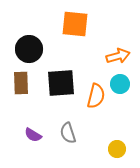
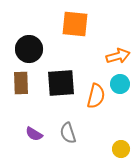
purple semicircle: moved 1 px right, 1 px up
yellow circle: moved 4 px right
